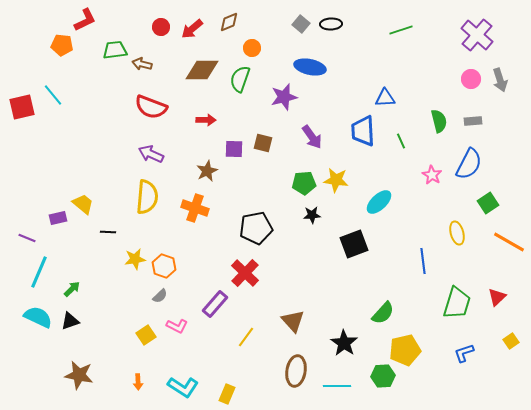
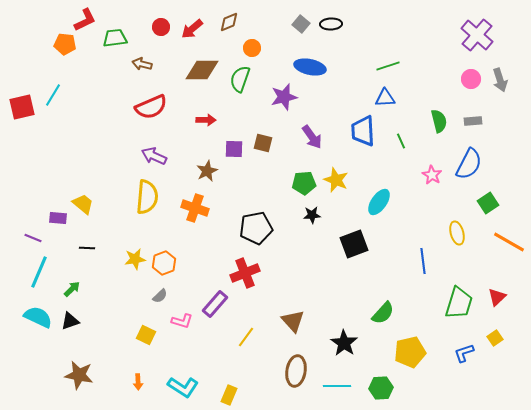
green line at (401, 30): moved 13 px left, 36 px down
orange pentagon at (62, 45): moved 3 px right, 1 px up
green trapezoid at (115, 50): moved 12 px up
cyan line at (53, 95): rotated 70 degrees clockwise
red semicircle at (151, 107): rotated 44 degrees counterclockwise
purple arrow at (151, 154): moved 3 px right, 2 px down
yellow star at (336, 180): rotated 15 degrees clockwise
cyan ellipse at (379, 202): rotated 12 degrees counterclockwise
purple rectangle at (58, 218): rotated 18 degrees clockwise
black line at (108, 232): moved 21 px left, 16 px down
purple line at (27, 238): moved 6 px right
orange hexagon at (164, 266): moved 3 px up; rotated 20 degrees clockwise
red cross at (245, 273): rotated 24 degrees clockwise
green trapezoid at (457, 303): moved 2 px right
pink L-shape at (177, 326): moved 5 px right, 5 px up; rotated 10 degrees counterclockwise
yellow square at (146, 335): rotated 30 degrees counterclockwise
yellow square at (511, 341): moved 16 px left, 3 px up
yellow pentagon at (405, 350): moved 5 px right, 2 px down
green hexagon at (383, 376): moved 2 px left, 12 px down
yellow rectangle at (227, 394): moved 2 px right, 1 px down
